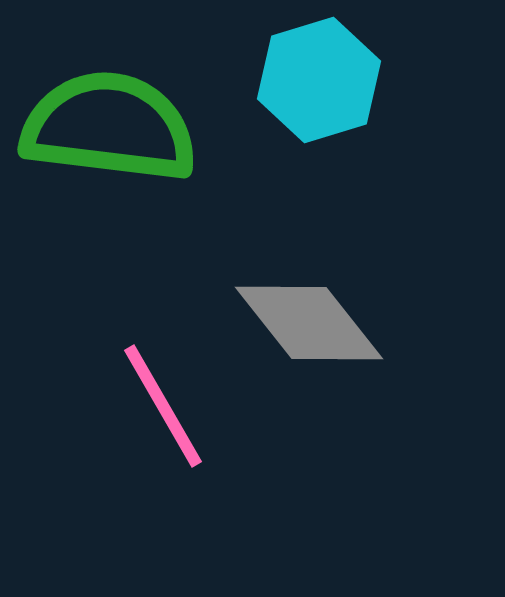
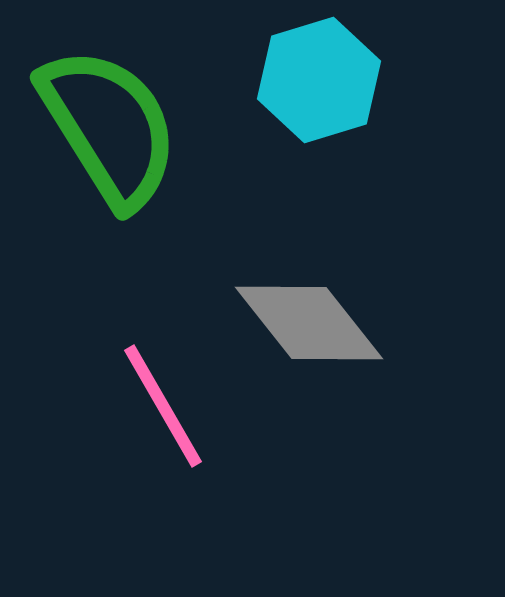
green semicircle: rotated 51 degrees clockwise
